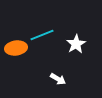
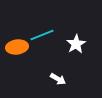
orange ellipse: moved 1 px right, 1 px up
